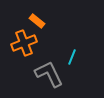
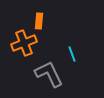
orange rectangle: moved 2 px right; rotated 56 degrees clockwise
cyan line: moved 3 px up; rotated 42 degrees counterclockwise
